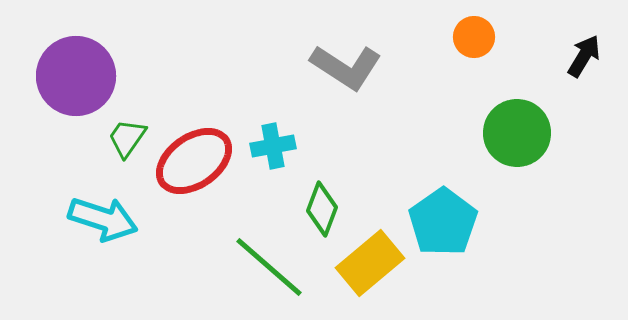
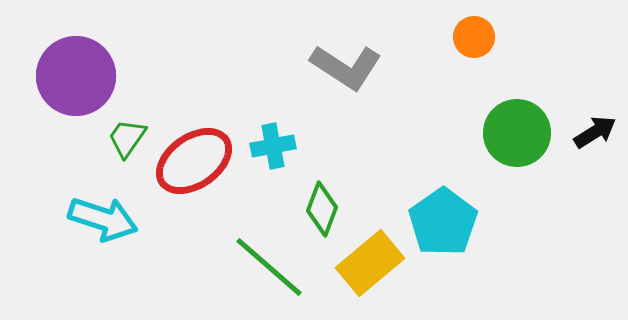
black arrow: moved 11 px right, 76 px down; rotated 27 degrees clockwise
